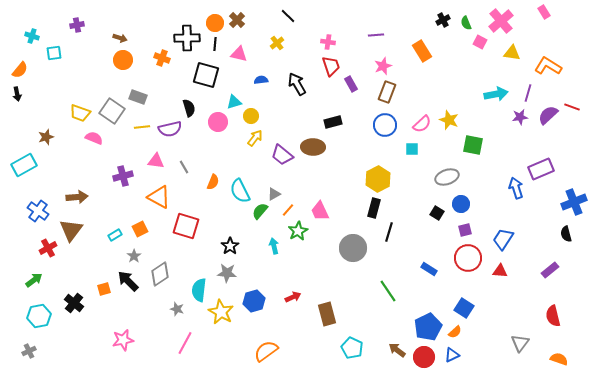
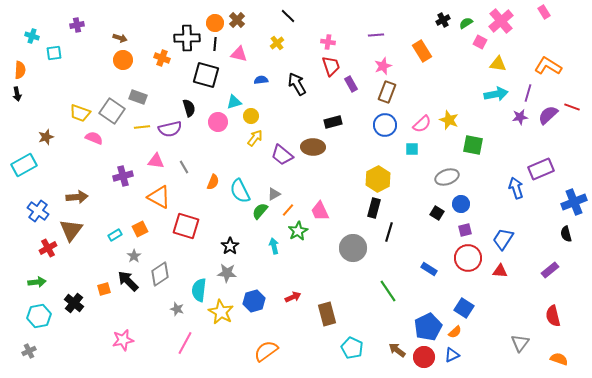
green semicircle at (466, 23): rotated 80 degrees clockwise
yellow triangle at (512, 53): moved 14 px left, 11 px down
orange semicircle at (20, 70): rotated 36 degrees counterclockwise
green arrow at (34, 280): moved 3 px right, 2 px down; rotated 30 degrees clockwise
